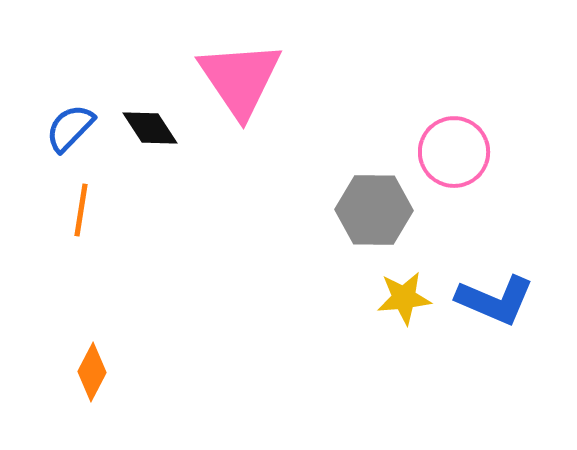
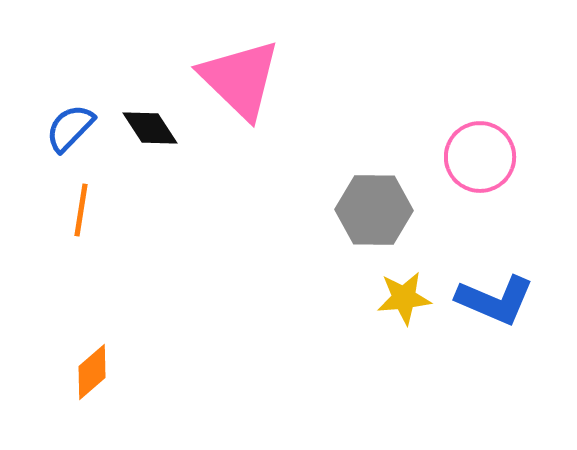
pink triangle: rotated 12 degrees counterclockwise
pink circle: moved 26 px right, 5 px down
orange diamond: rotated 22 degrees clockwise
